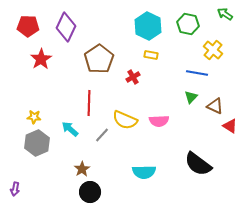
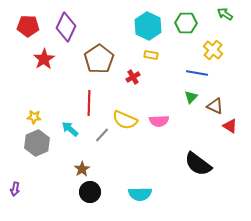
green hexagon: moved 2 px left, 1 px up; rotated 10 degrees counterclockwise
red star: moved 3 px right
cyan semicircle: moved 4 px left, 22 px down
